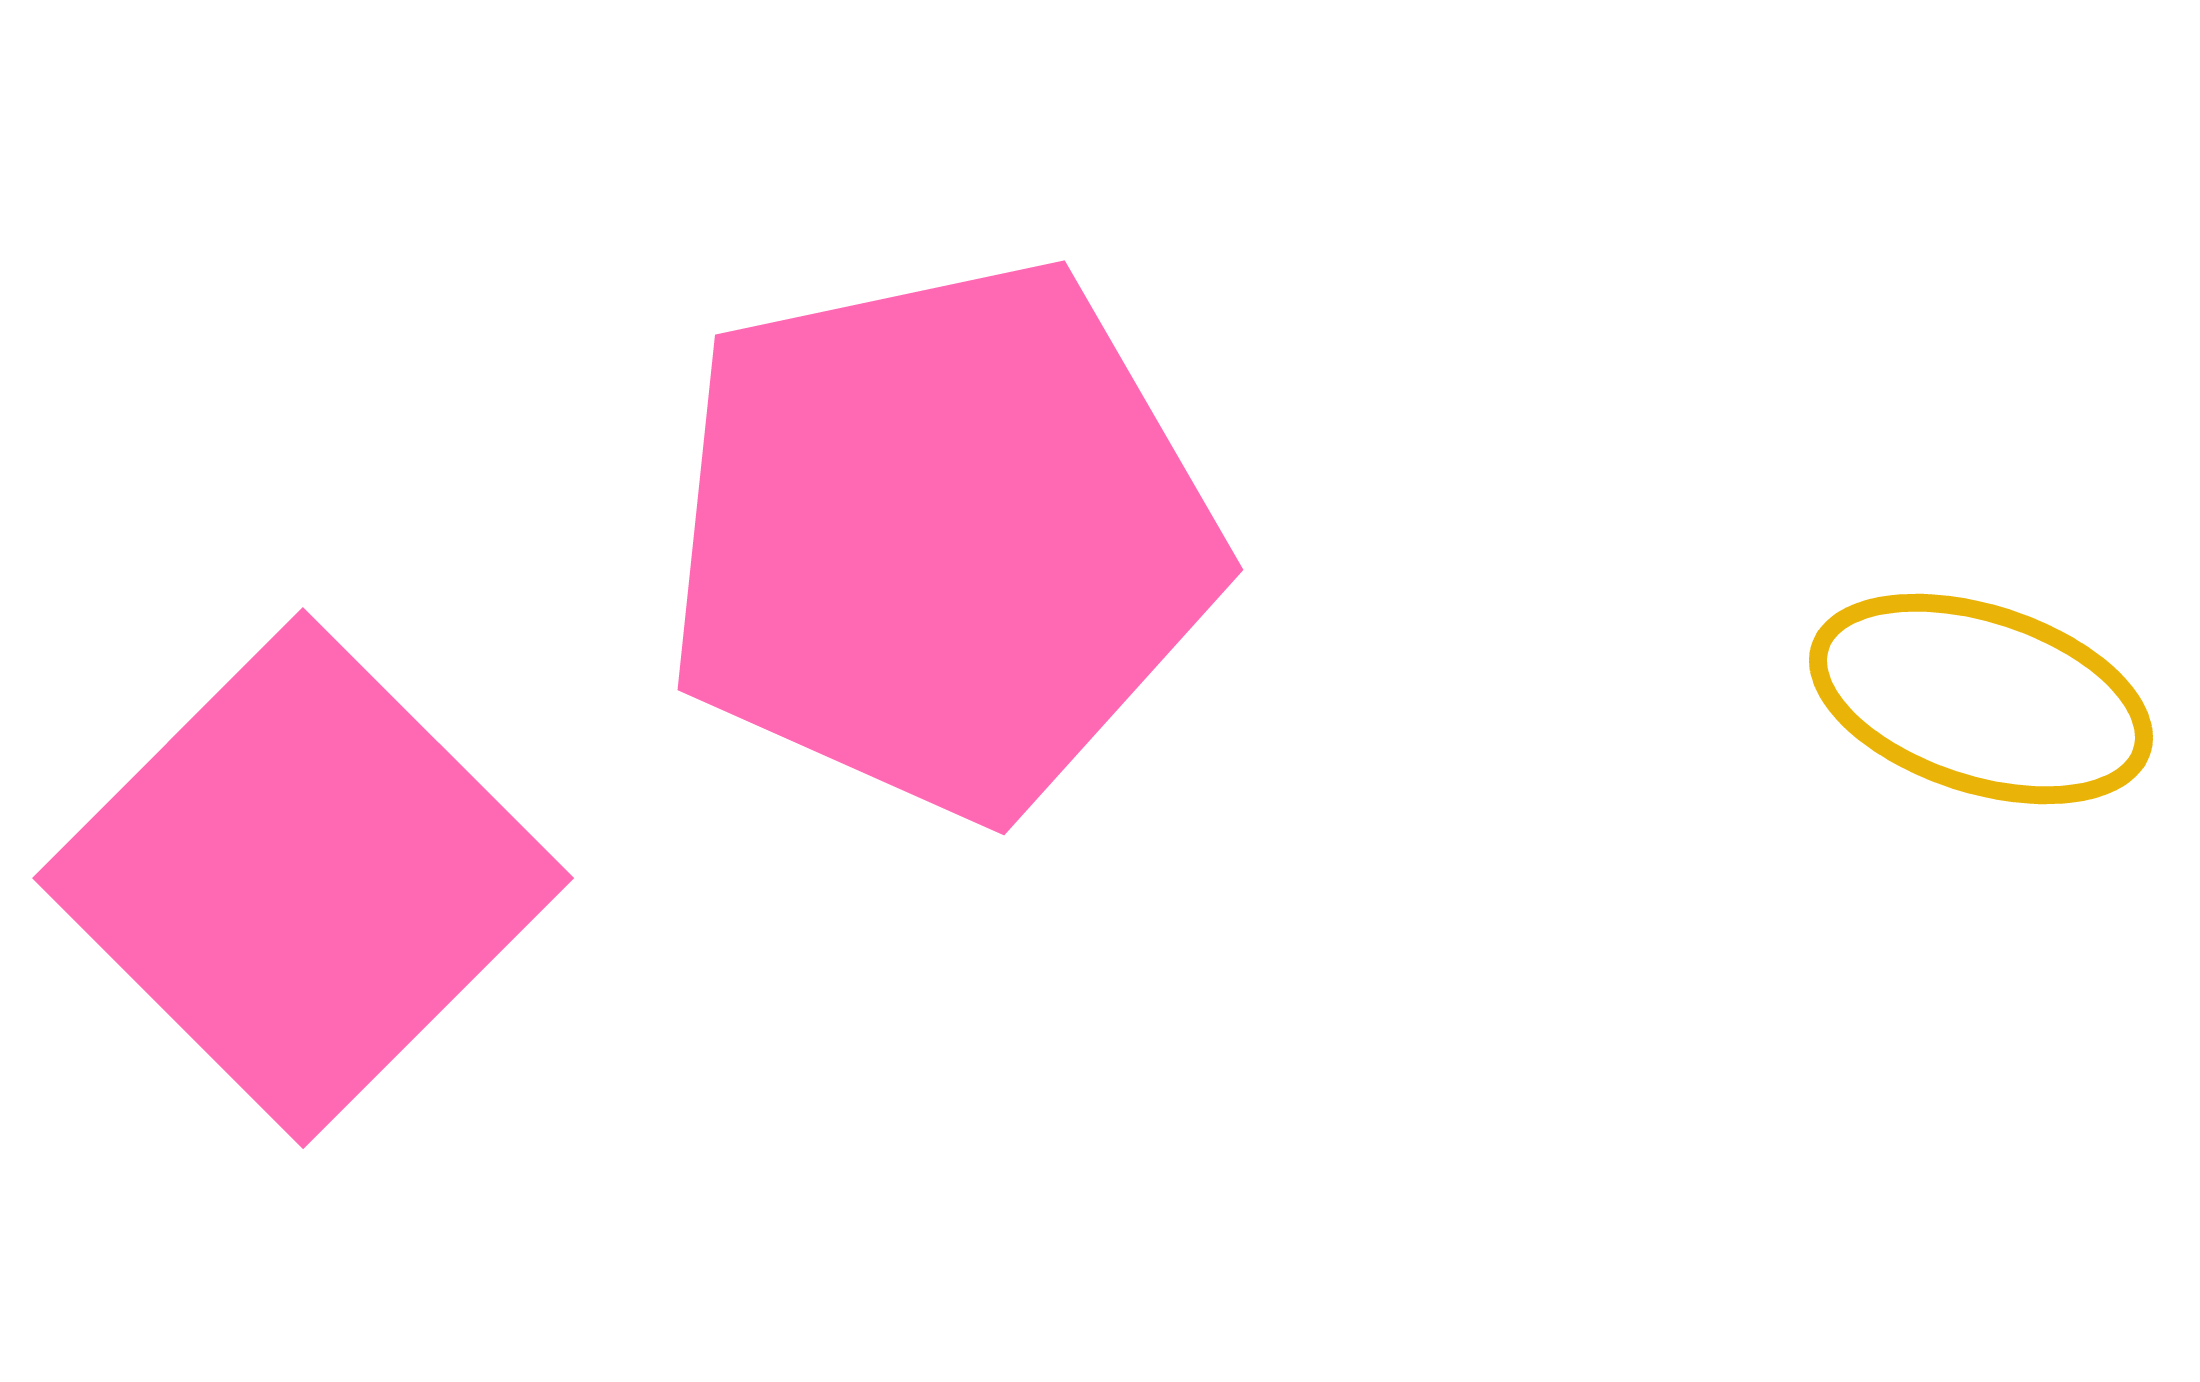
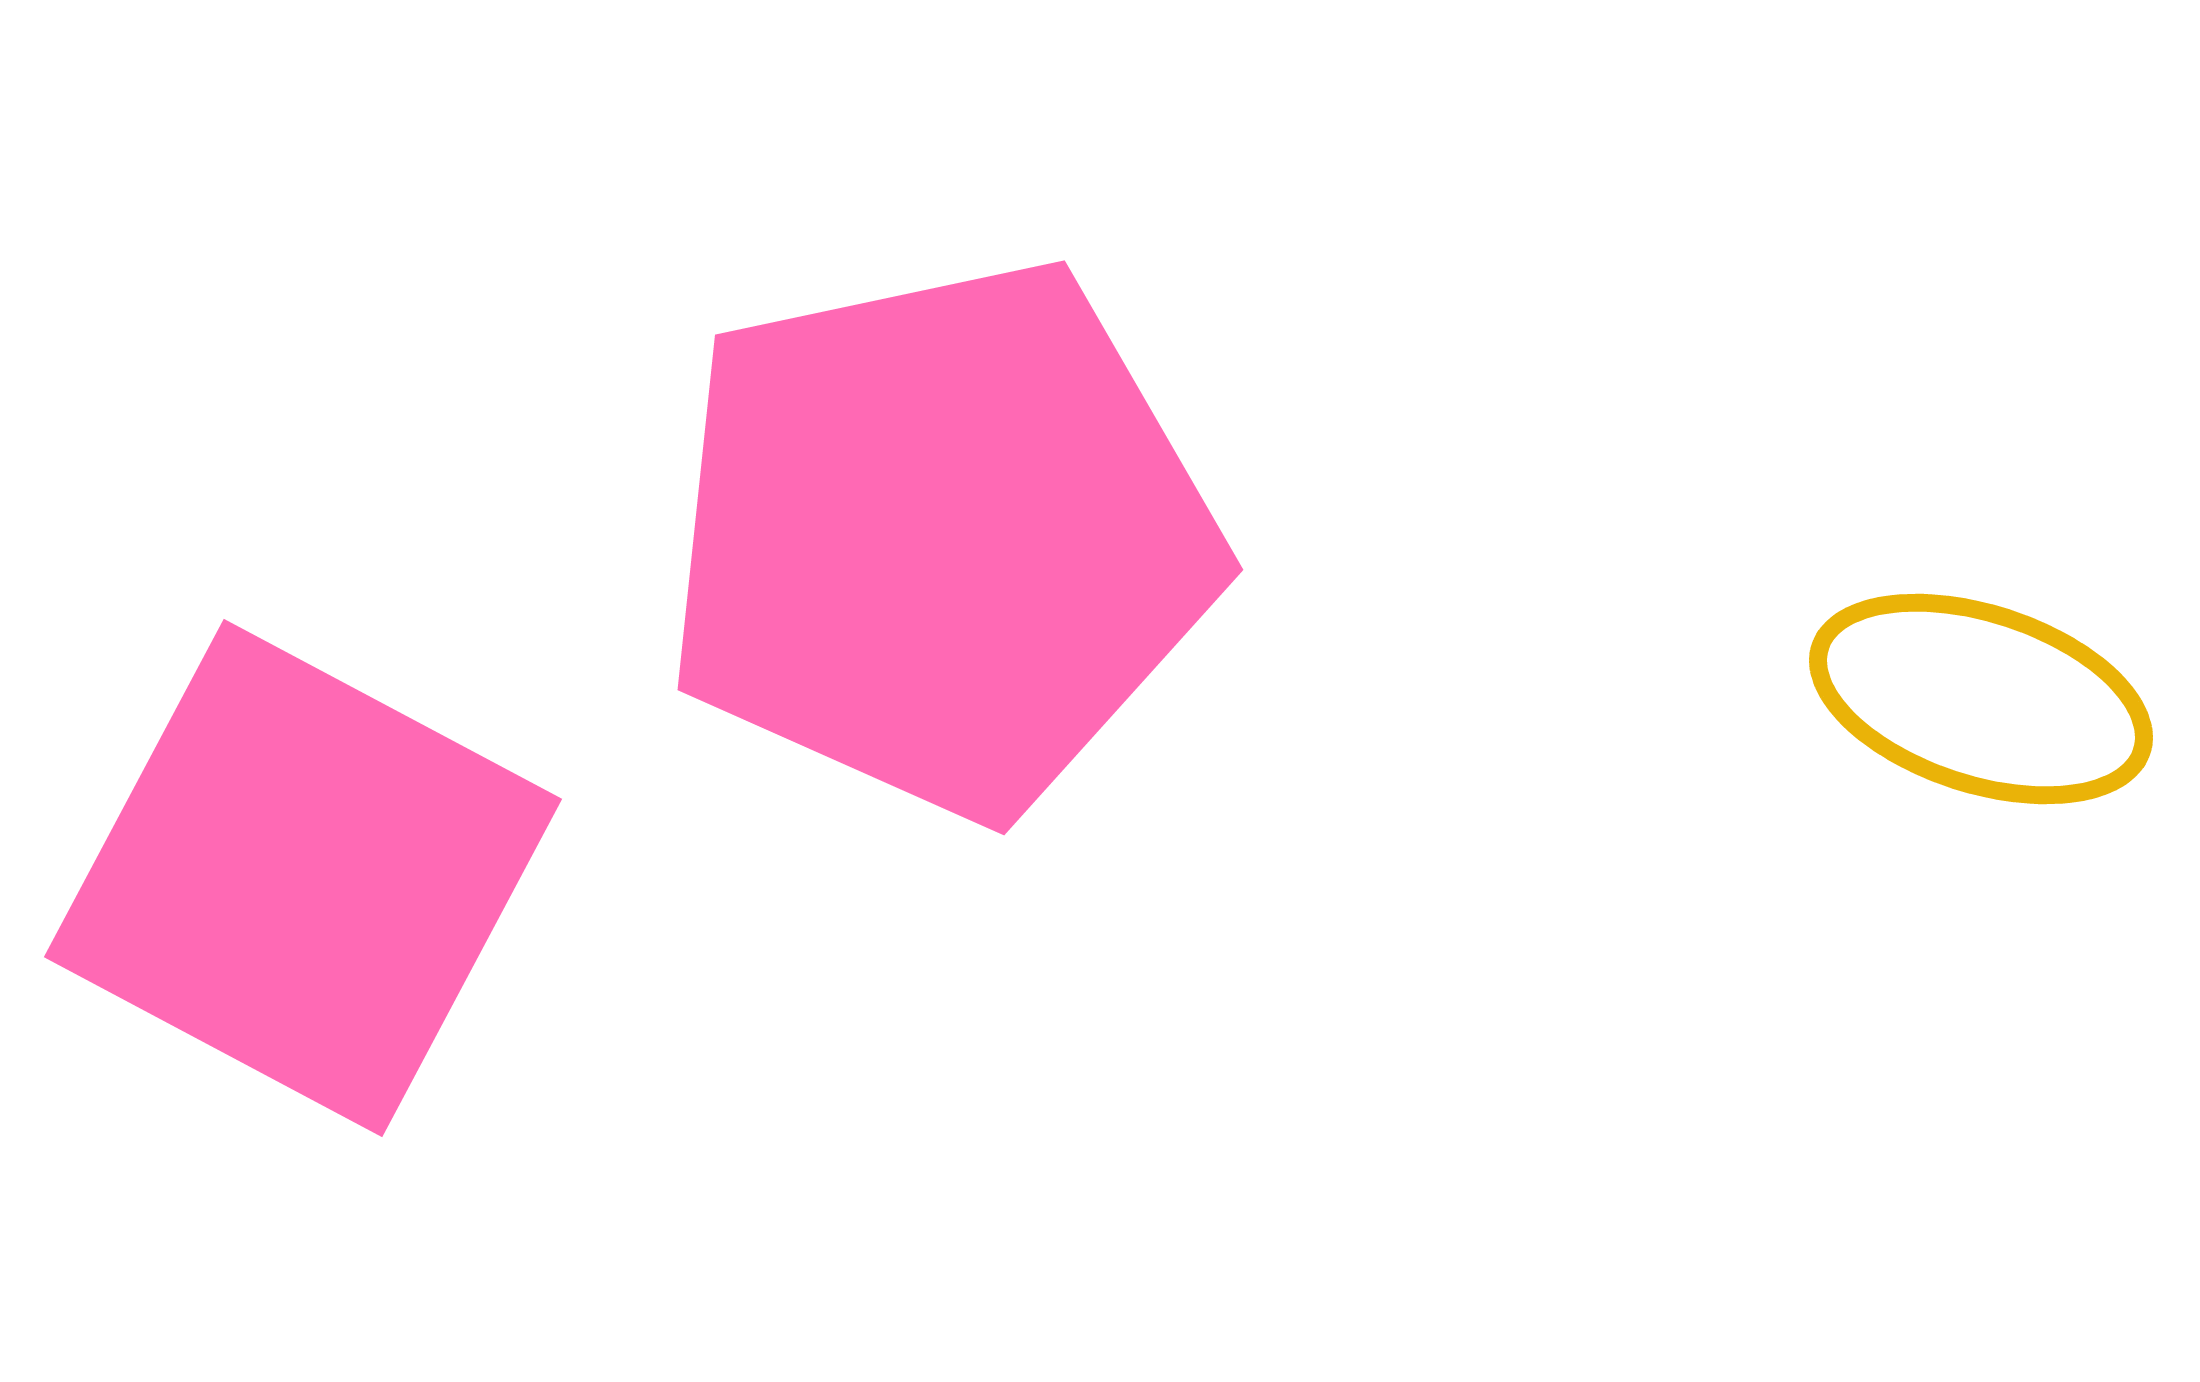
pink square: rotated 17 degrees counterclockwise
